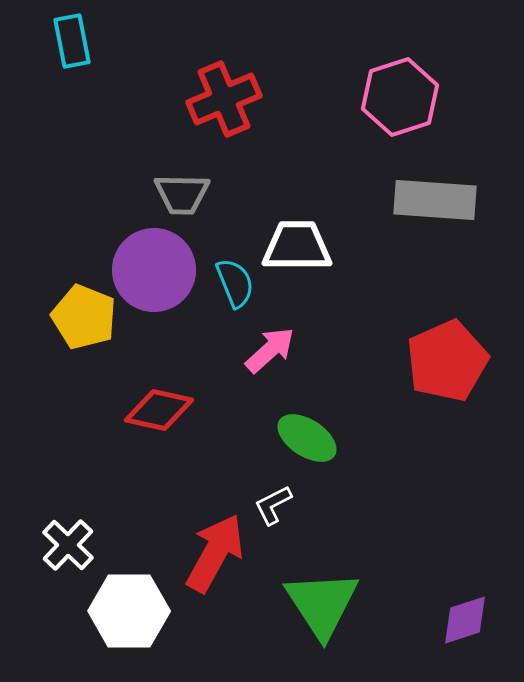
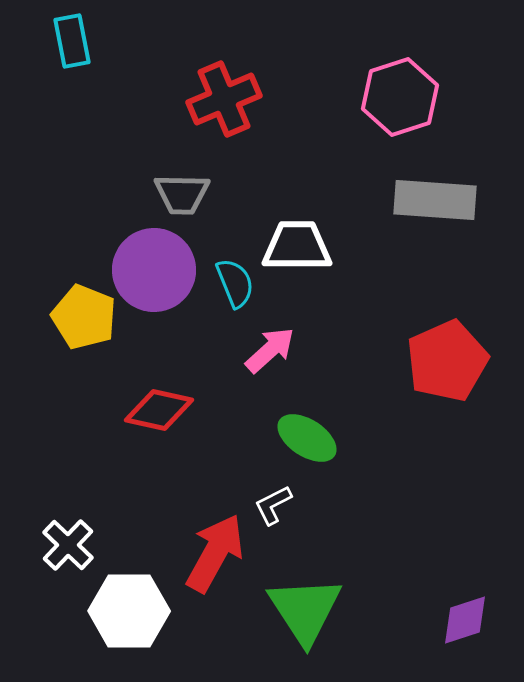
green triangle: moved 17 px left, 6 px down
